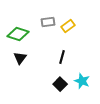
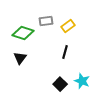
gray rectangle: moved 2 px left, 1 px up
green diamond: moved 5 px right, 1 px up
black line: moved 3 px right, 5 px up
